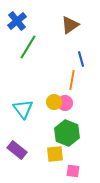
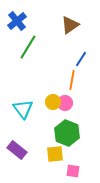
blue line: rotated 49 degrees clockwise
yellow circle: moved 1 px left
